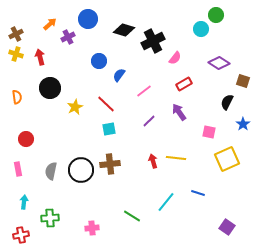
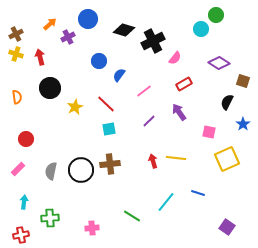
pink rectangle at (18, 169): rotated 56 degrees clockwise
